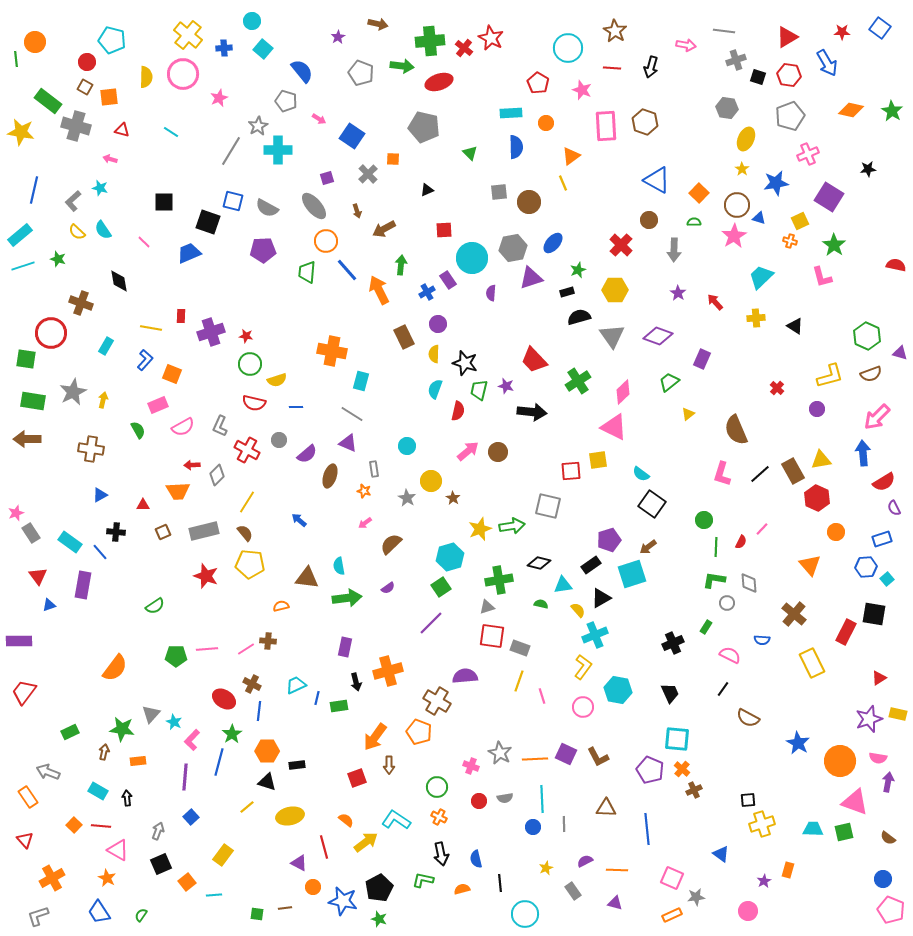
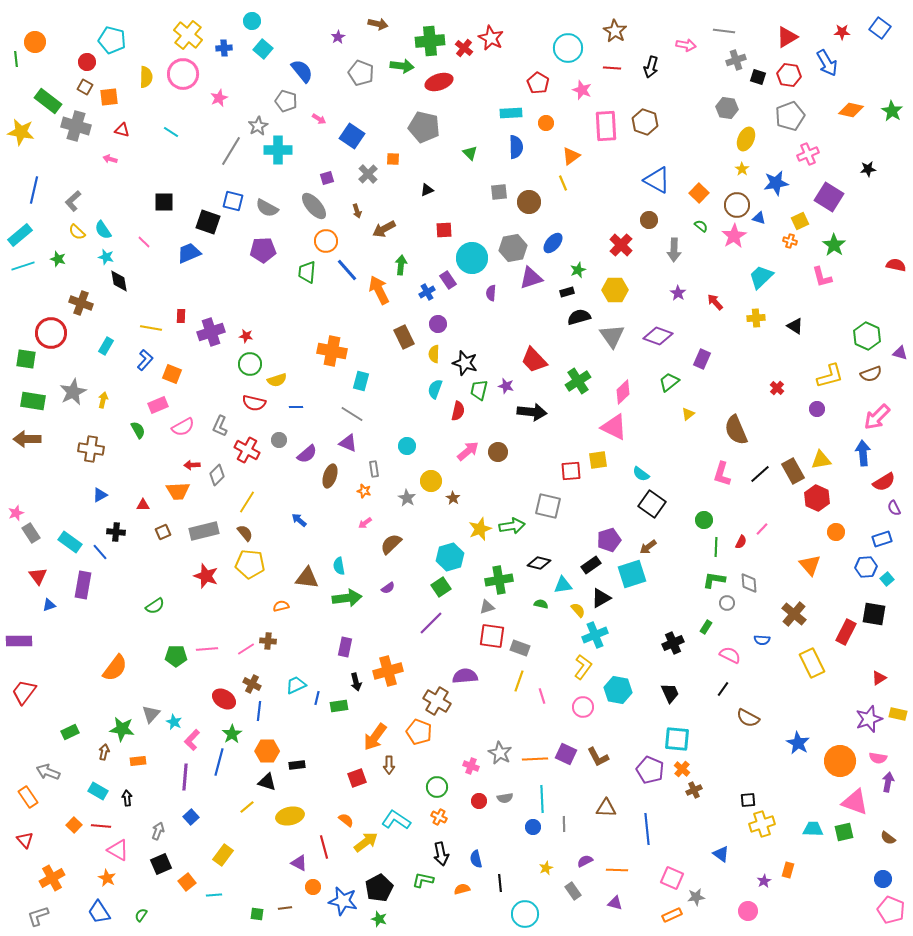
cyan star at (100, 188): moved 6 px right, 69 px down
green semicircle at (694, 222): moved 7 px right, 4 px down; rotated 40 degrees clockwise
